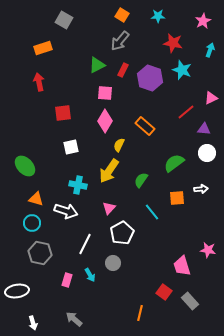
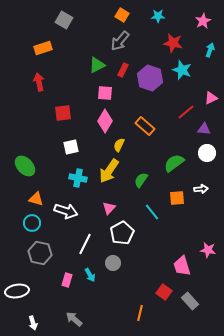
cyan cross at (78, 185): moved 7 px up
